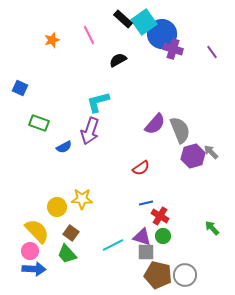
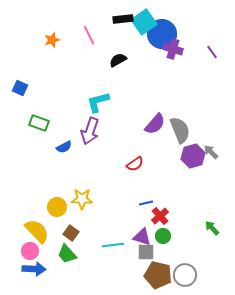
black rectangle: rotated 48 degrees counterclockwise
red semicircle: moved 6 px left, 4 px up
red cross: rotated 18 degrees clockwise
cyan line: rotated 20 degrees clockwise
